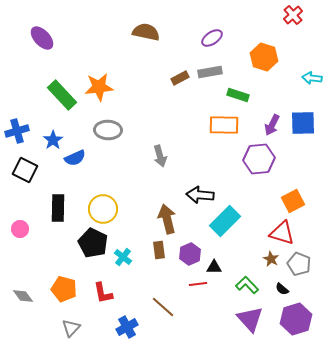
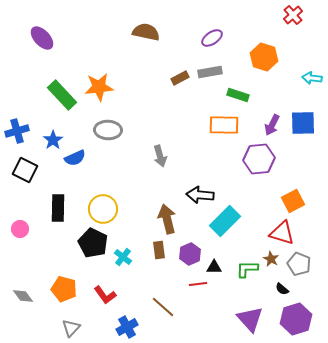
green L-shape at (247, 285): moved 16 px up; rotated 45 degrees counterclockwise
red L-shape at (103, 293): moved 2 px right, 2 px down; rotated 25 degrees counterclockwise
